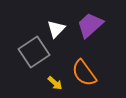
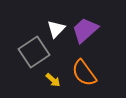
purple trapezoid: moved 5 px left, 5 px down
yellow arrow: moved 2 px left, 3 px up
